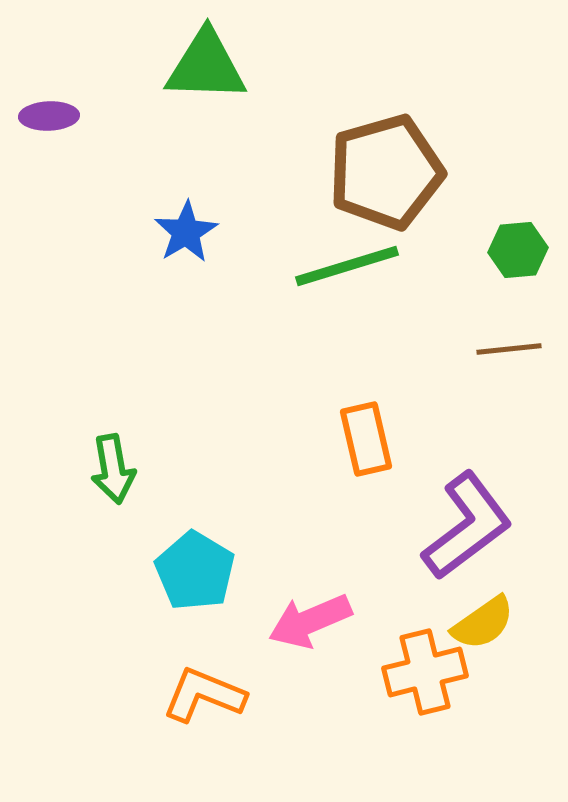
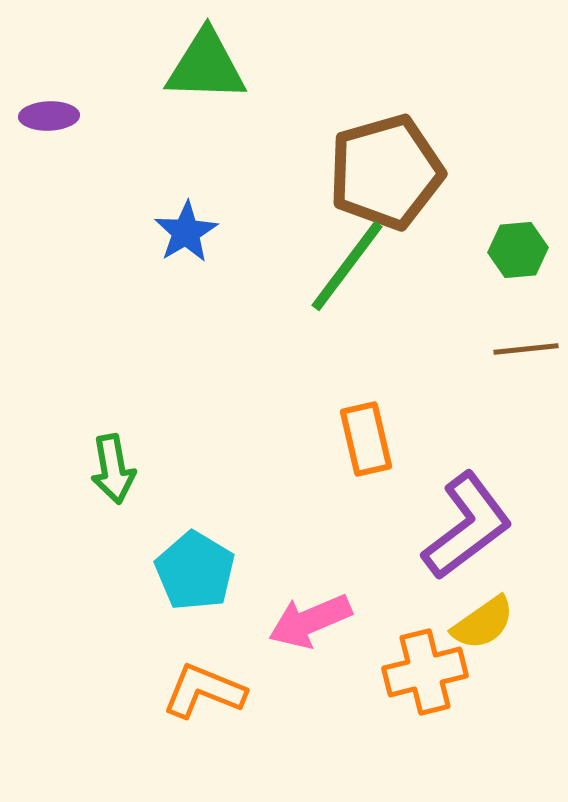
green line: rotated 36 degrees counterclockwise
brown line: moved 17 px right
orange L-shape: moved 4 px up
